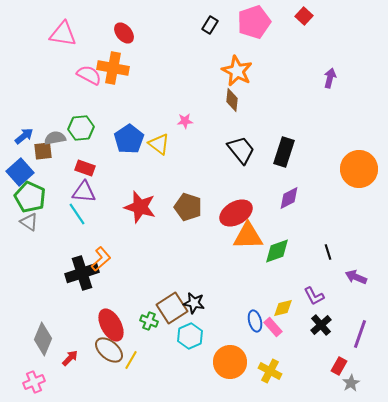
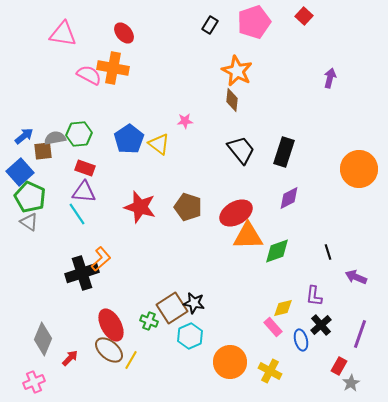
green hexagon at (81, 128): moved 2 px left, 6 px down
purple L-shape at (314, 296): rotated 35 degrees clockwise
blue ellipse at (255, 321): moved 46 px right, 19 px down
